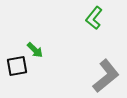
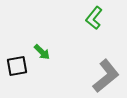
green arrow: moved 7 px right, 2 px down
